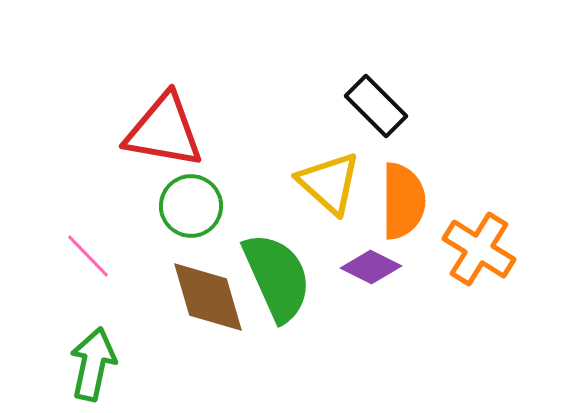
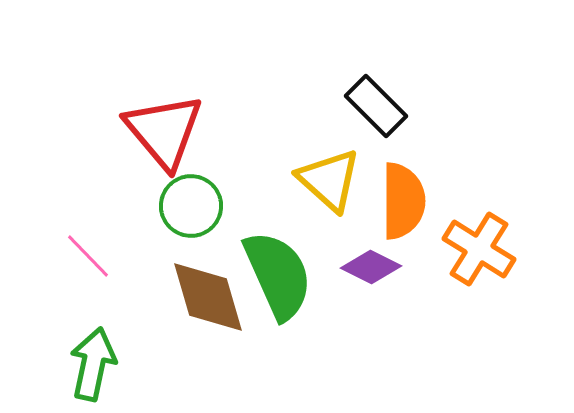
red triangle: rotated 40 degrees clockwise
yellow triangle: moved 3 px up
green semicircle: moved 1 px right, 2 px up
